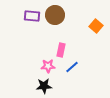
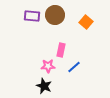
orange square: moved 10 px left, 4 px up
blue line: moved 2 px right
black star: rotated 28 degrees clockwise
